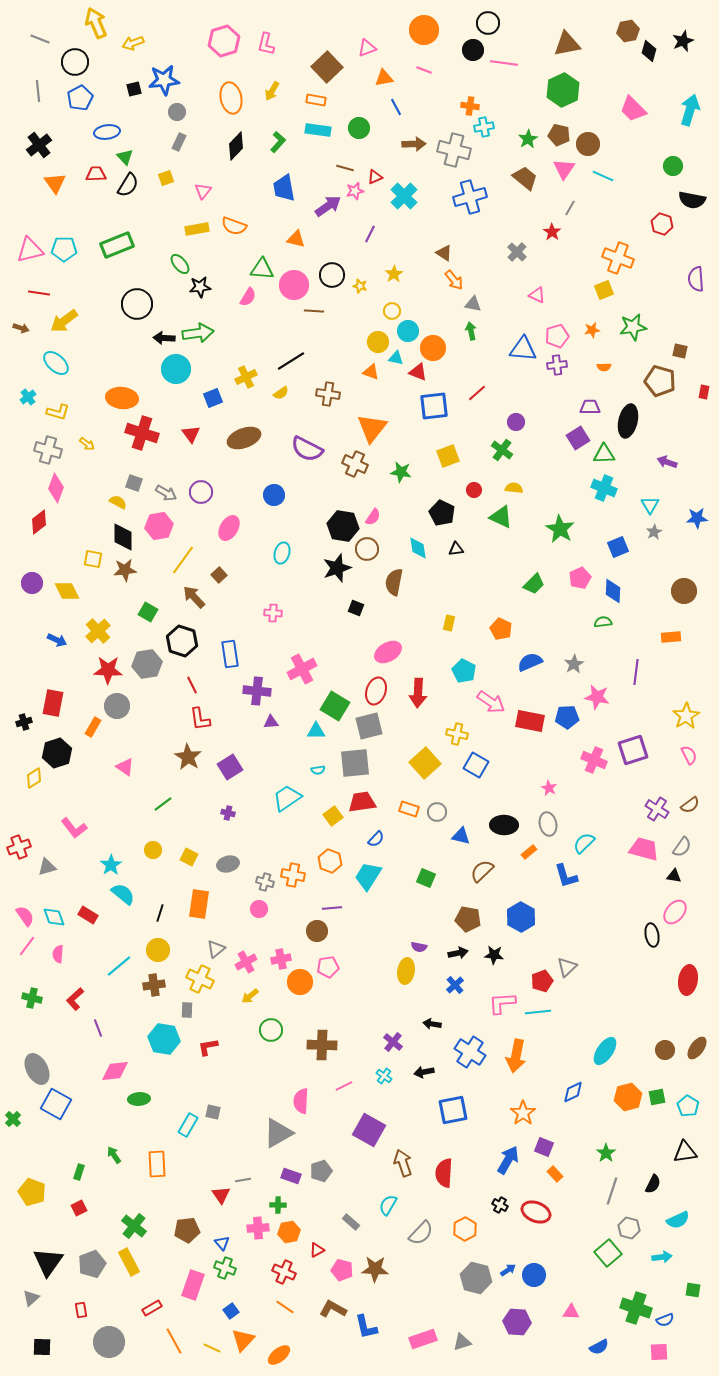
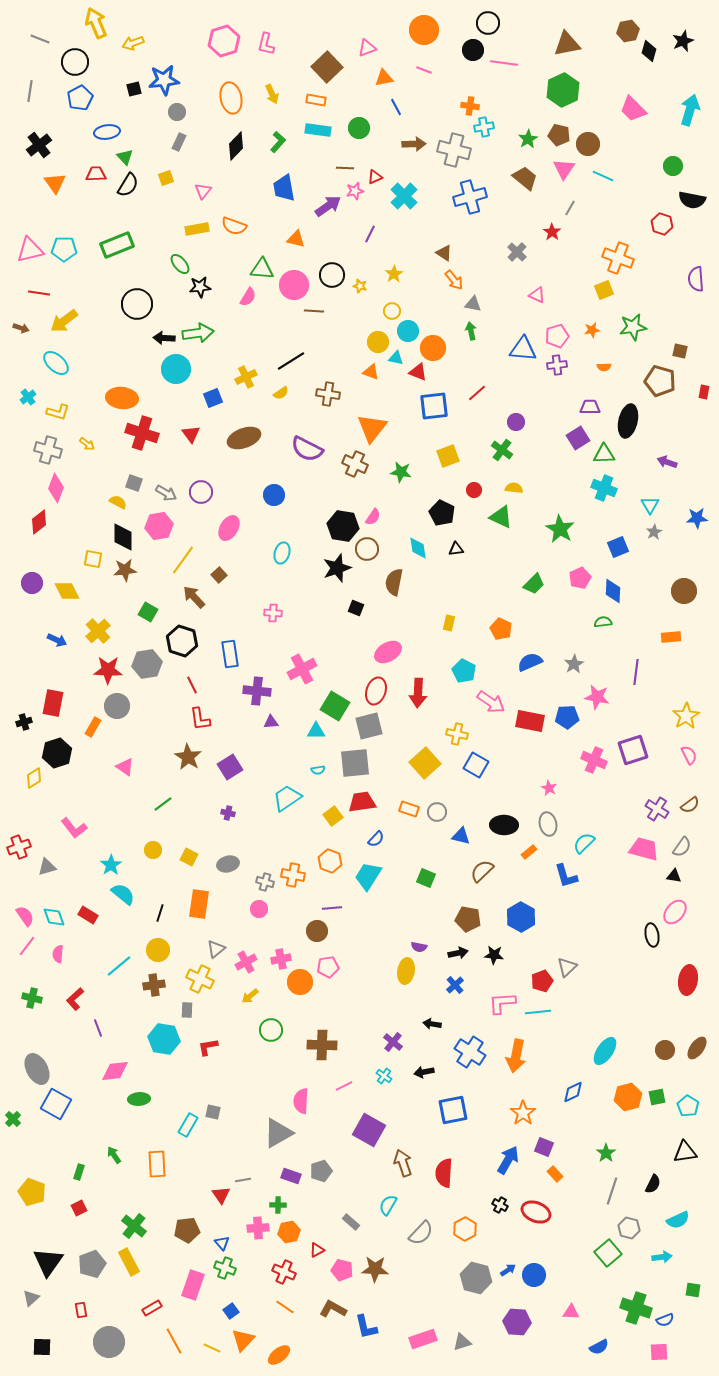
gray line at (38, 91): moved 8 px left; rotated 15 degrees clockwise
yellow arrow at (272, 91): moved 3 px down; rotated 54 degrees counterclockwise
brown line at (345, 168): rotated 12 degrees counterclockwise
